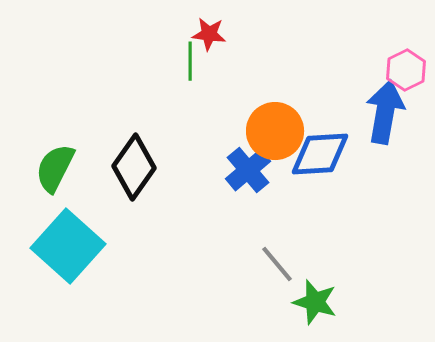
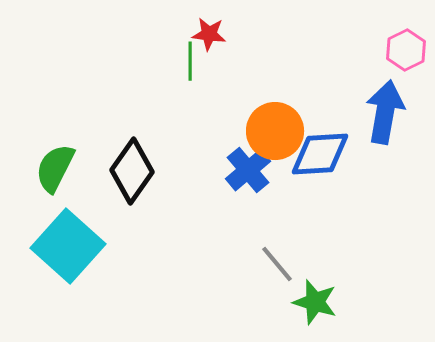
pink hexagon: moved 20 px up
black diamond: moved 2 px left, 4 px down
